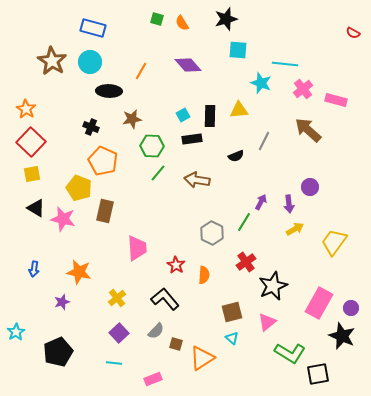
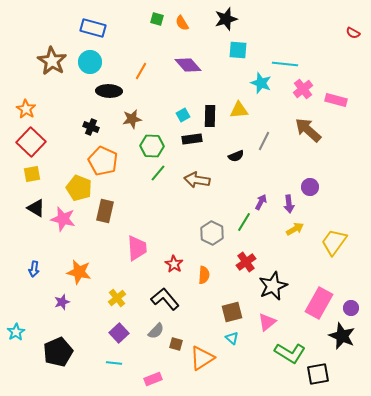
red star at (176, 265): moved 2 px left, 1 px up
